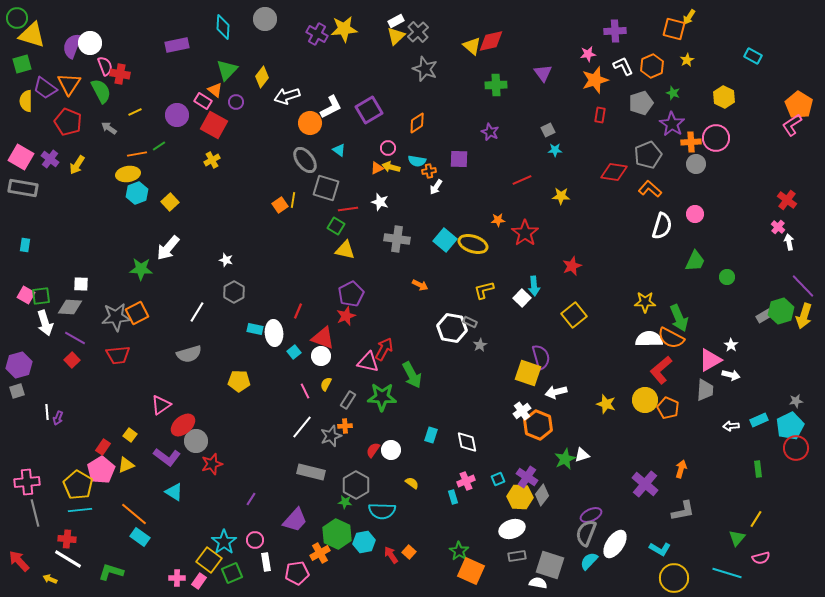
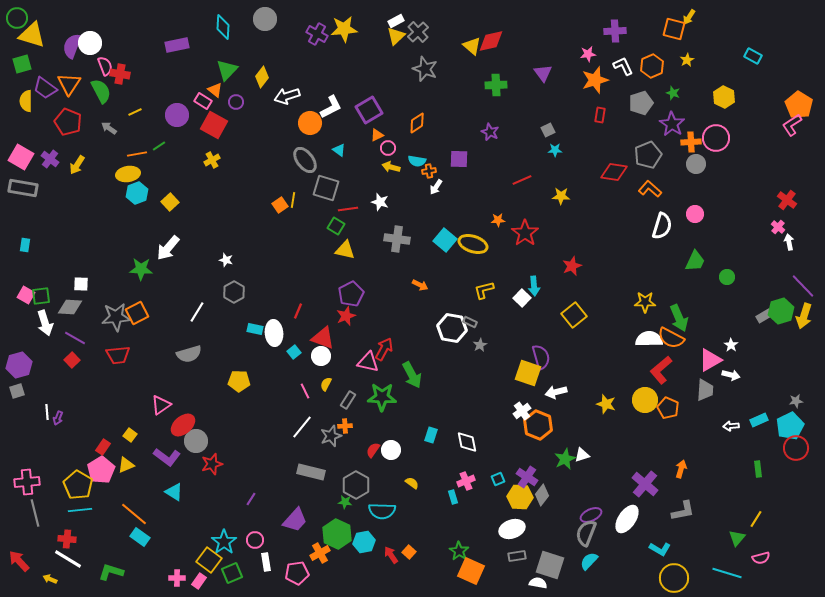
orange triangle at (377, 168): moved 33 px up
white ellipse at (615, 544): moved 12 px right, 25 px up
